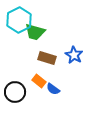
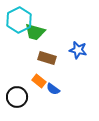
blue star: moved 4 px right, 5 px up; rotated 18 degrees counterclockwise
black circle: moved 2 px right, 5 px down
